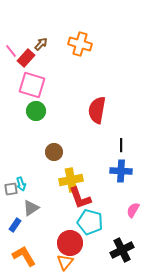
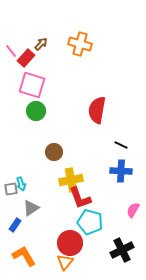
black line: rotated 64 degrees counterclockwise
